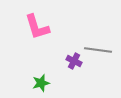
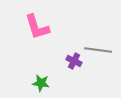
green star: rotated 24 degrees clockwise
